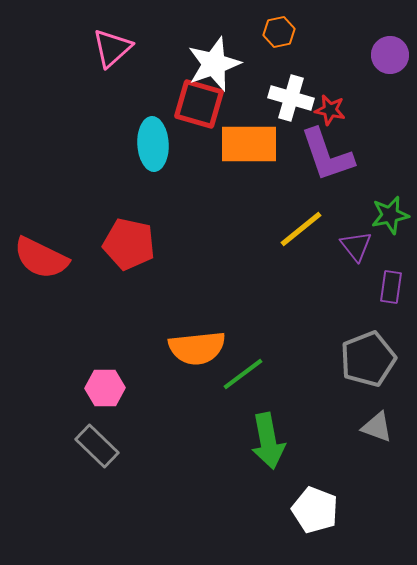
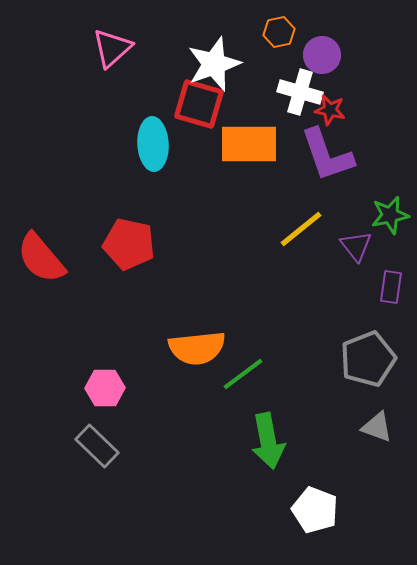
purple circle: moved 68 px left
white cross: moved 9 px right, 6 px up
red semicircle: rotated 24 degrees clockwise
